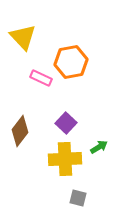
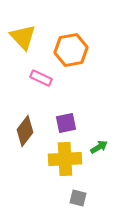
orange hexagon: moved 12 px up
purple square: rotated 35 degrees clockwise
brown diamond: moved 5 px right
